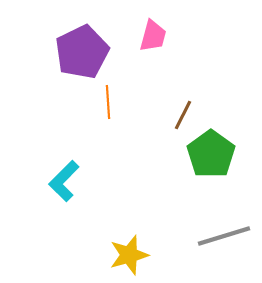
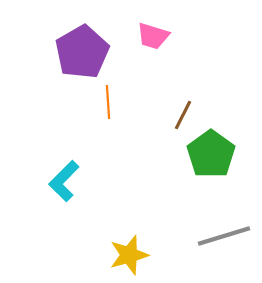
pink trapezoid: rotated 92 degrees clockwise
purple pentagon: rotated 4 degrees counterclockwise
